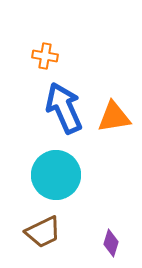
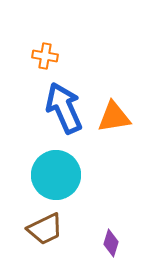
brown trapezoid: moved 2 px right, 3 px up
